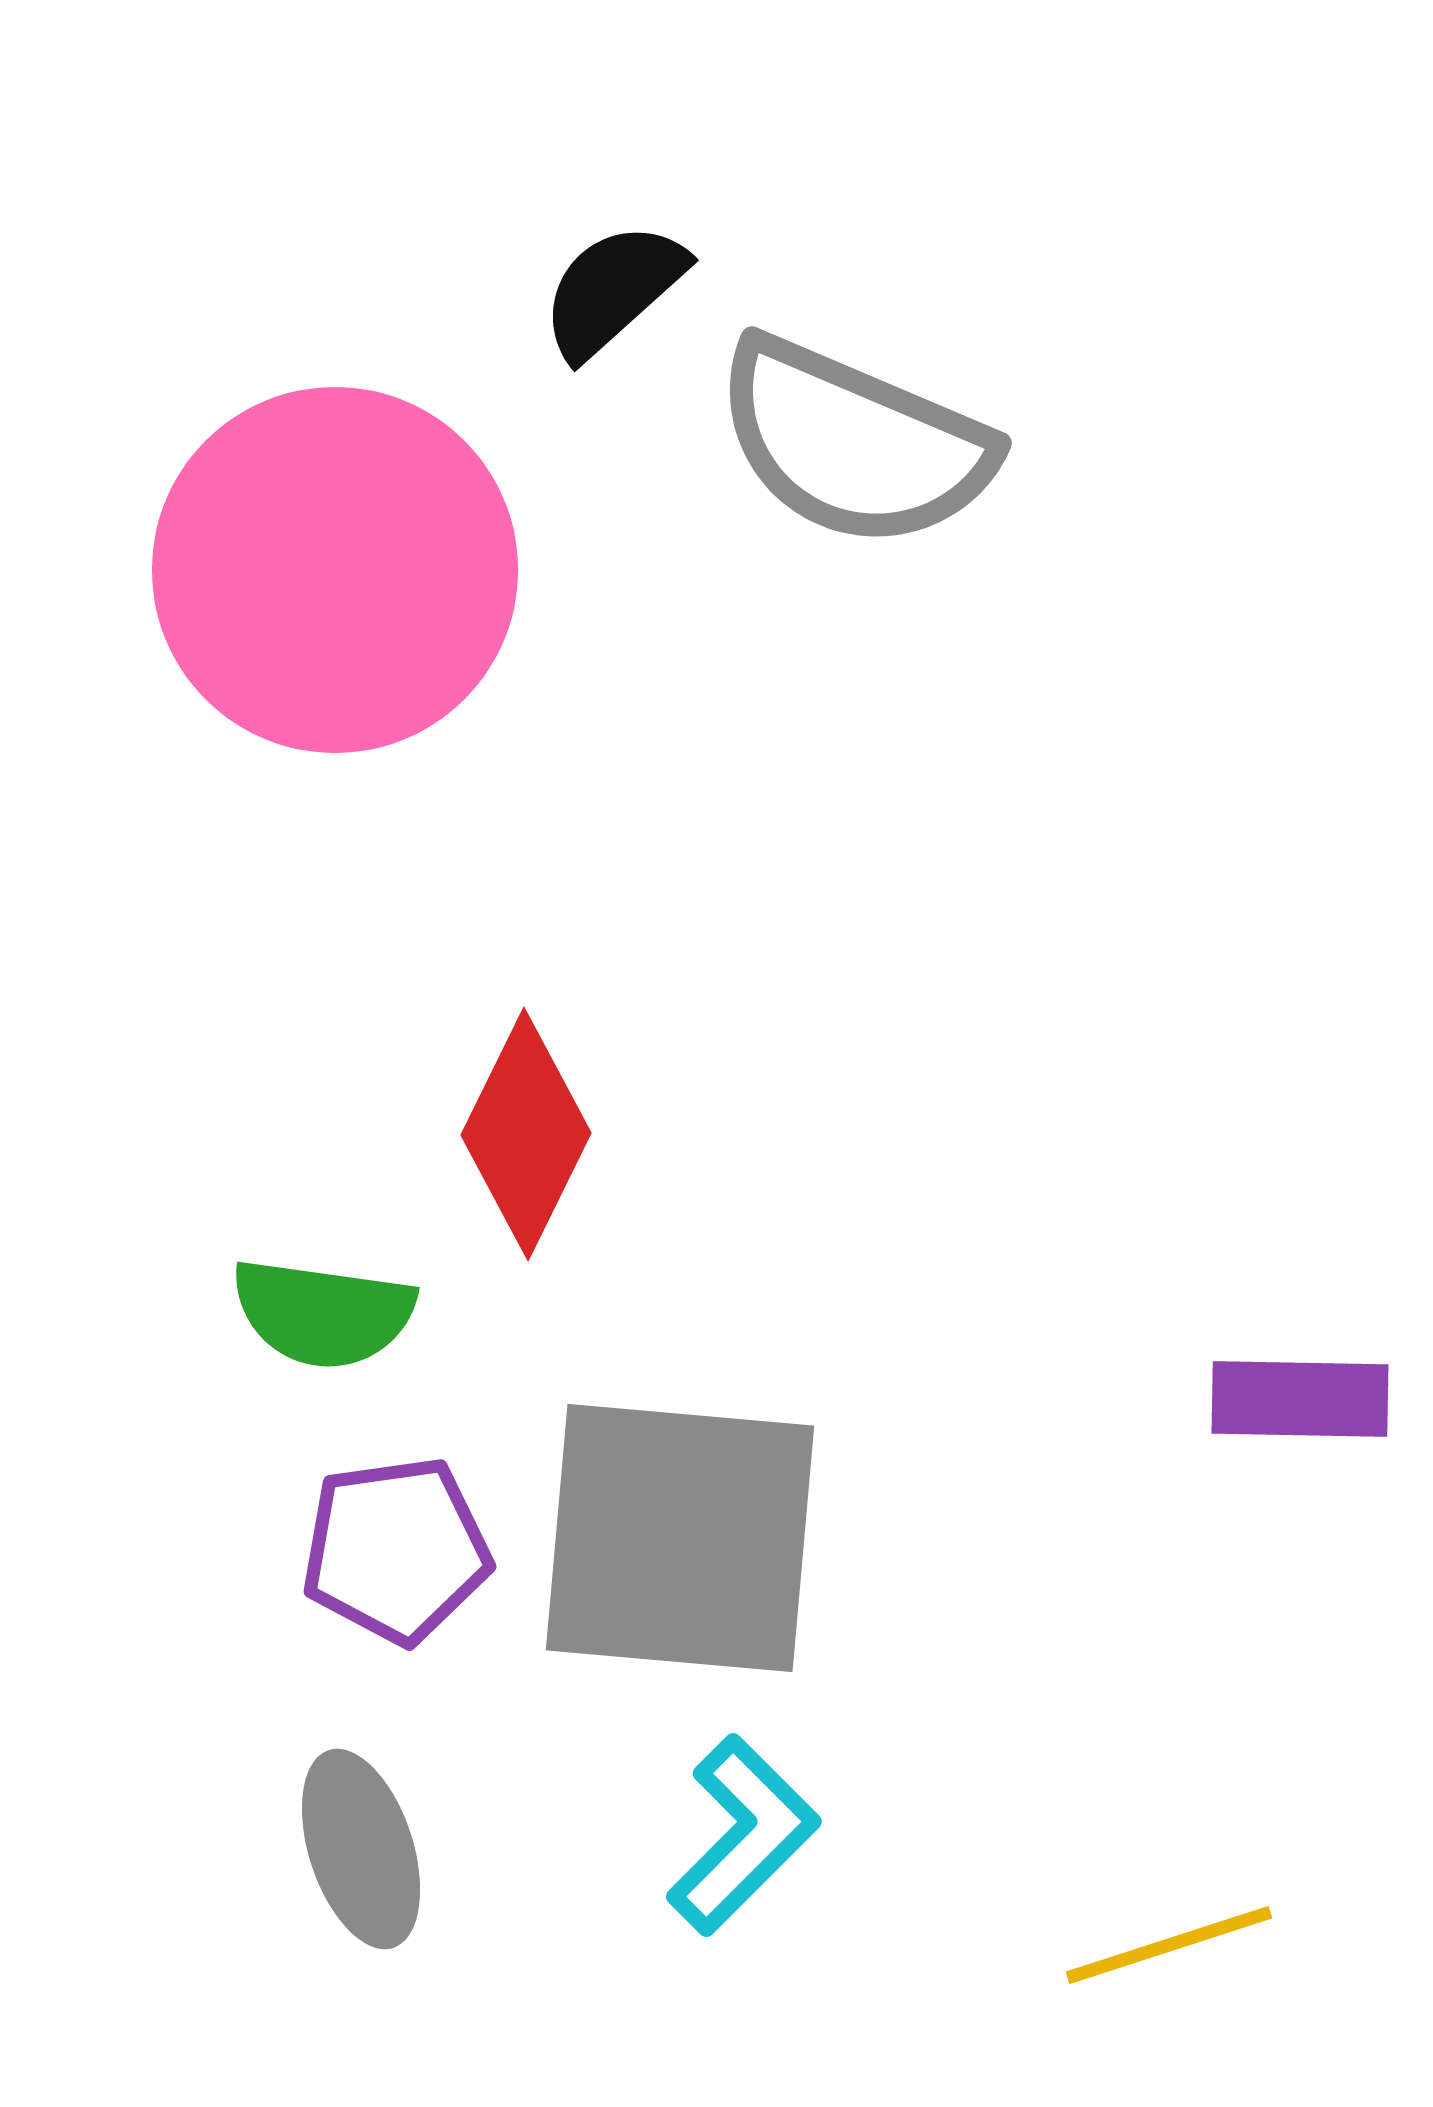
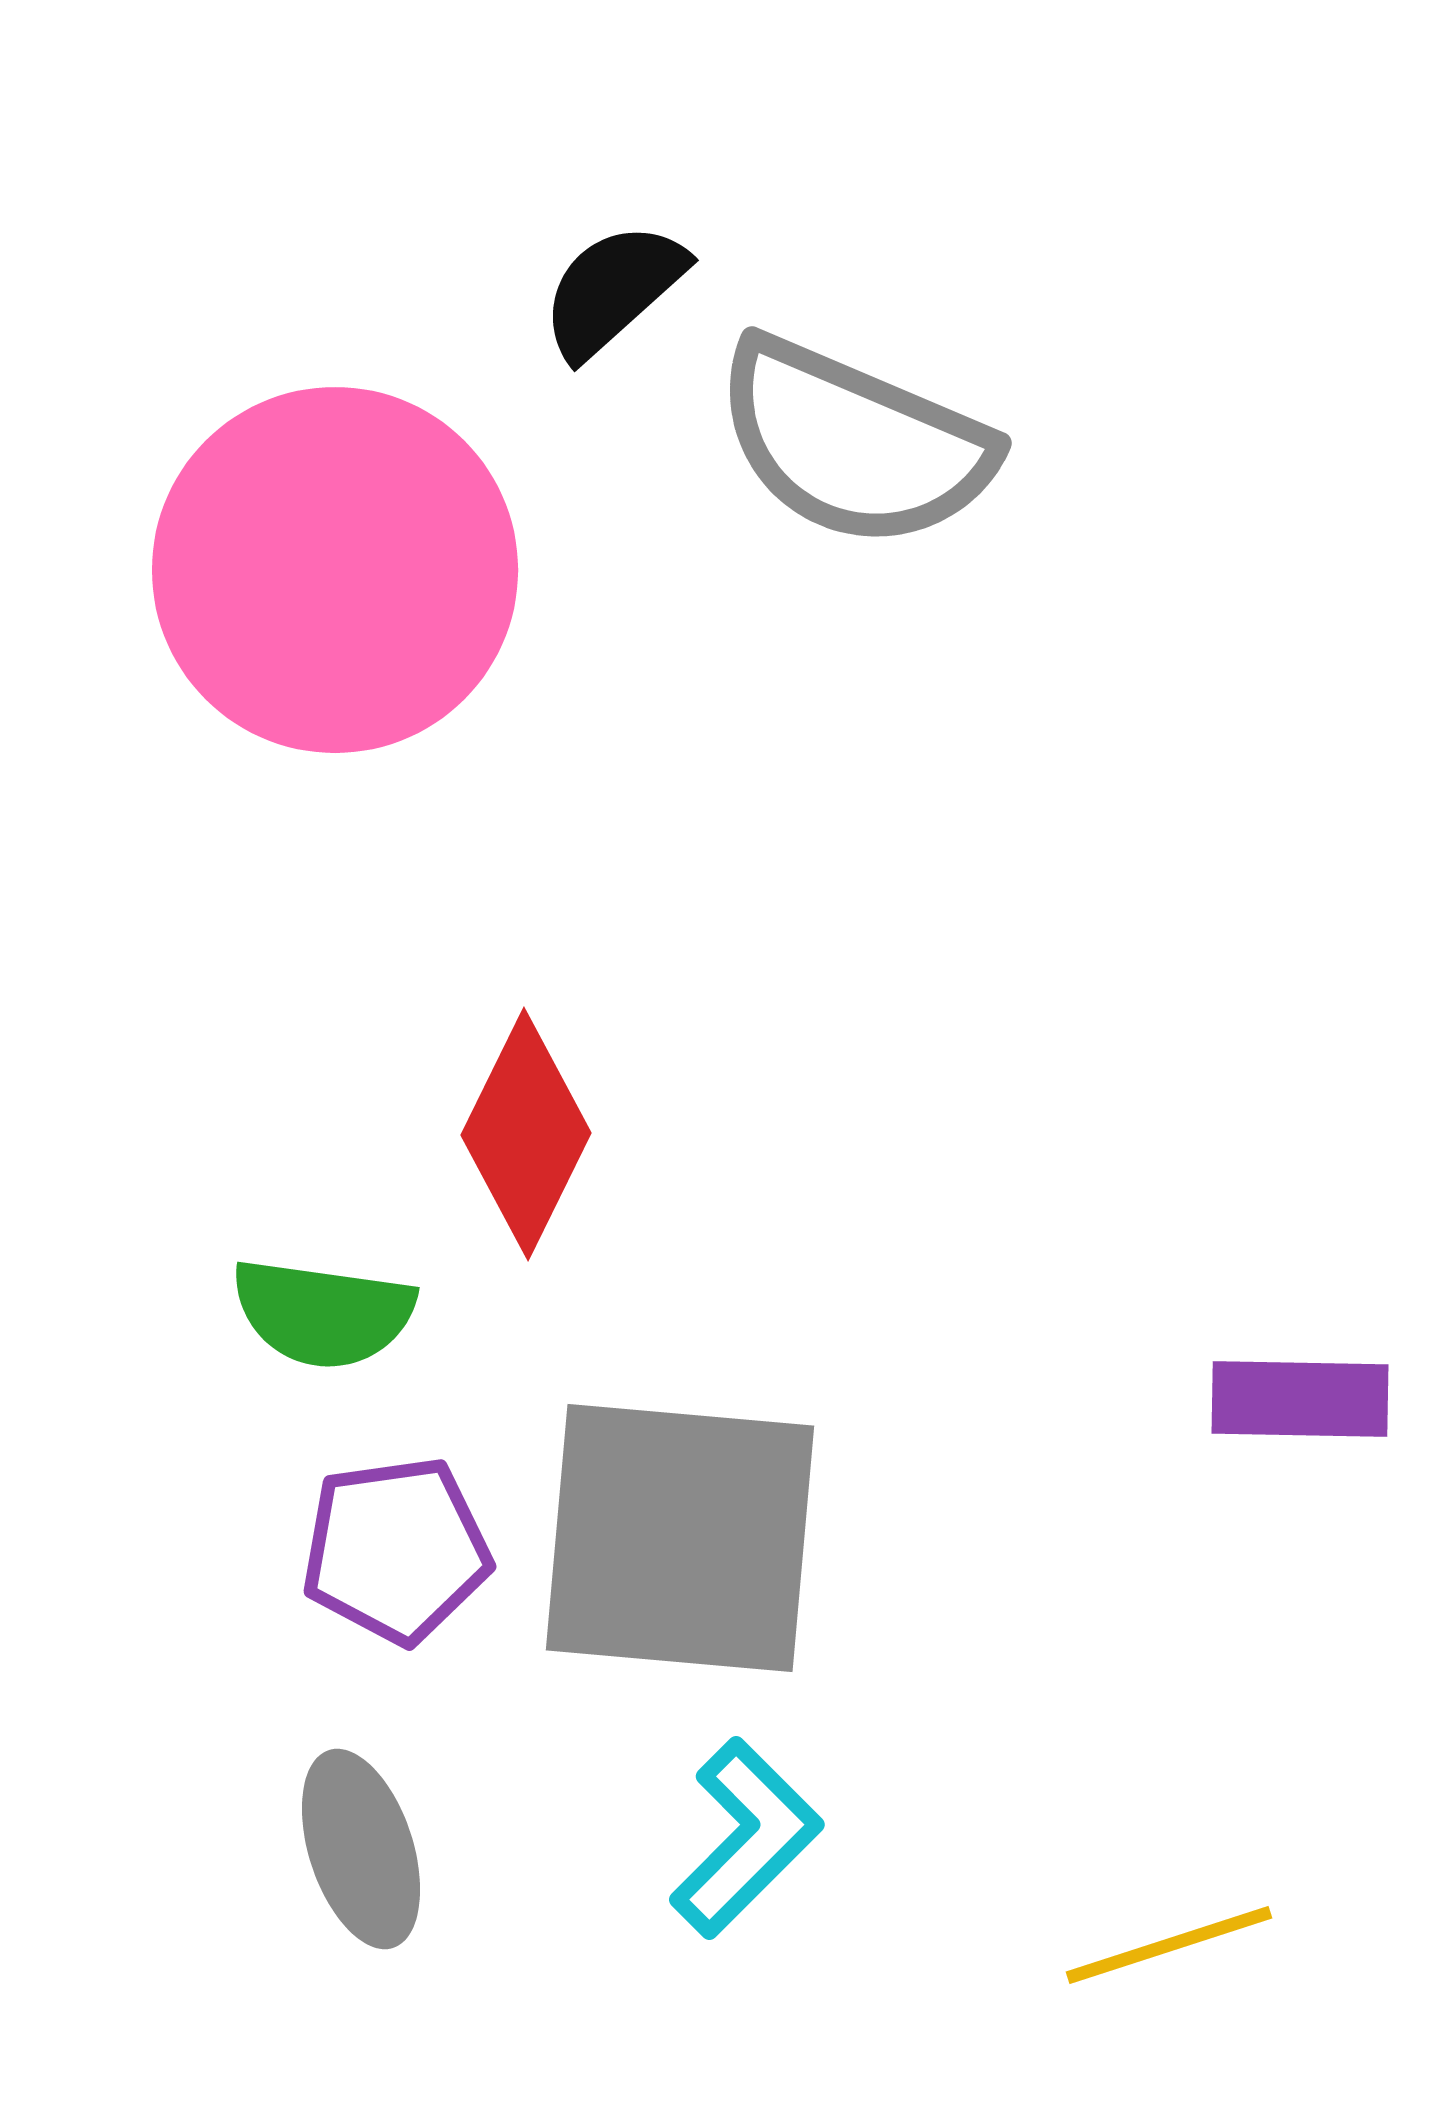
cyan L-shape: moved 3 px right, 3 px down
